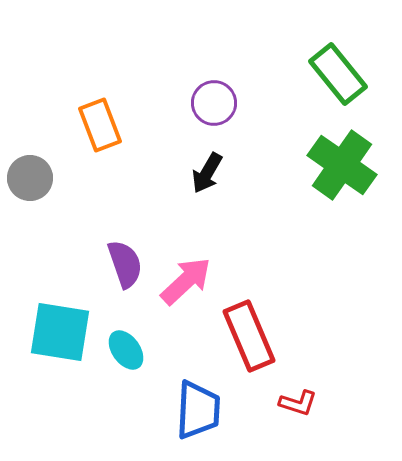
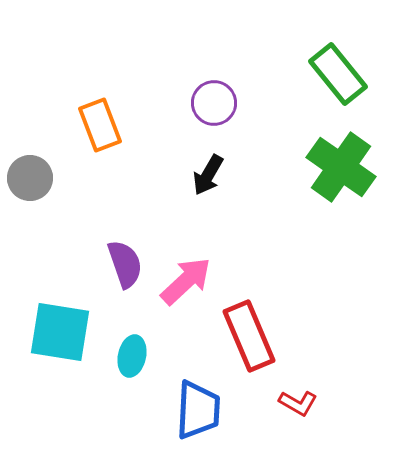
green cross: moved 1 px left, 2 px down
black arrow: moved 1 px right, 2 px down
cyan ellipse: moved 6 px right, 6 px down; rotated 48 degrees clockwise
red L-shape: rotated 12 degrees clockwise
